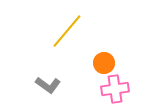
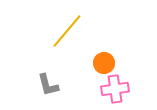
gray L-shape: rotated 40 degrees clockwise
